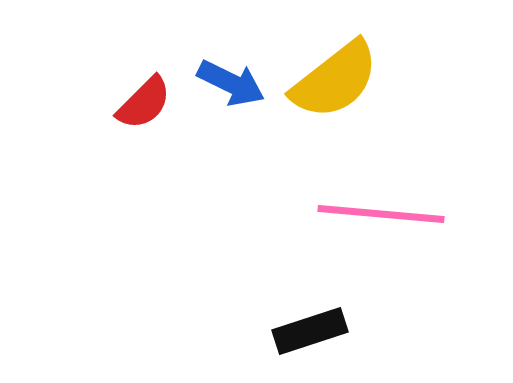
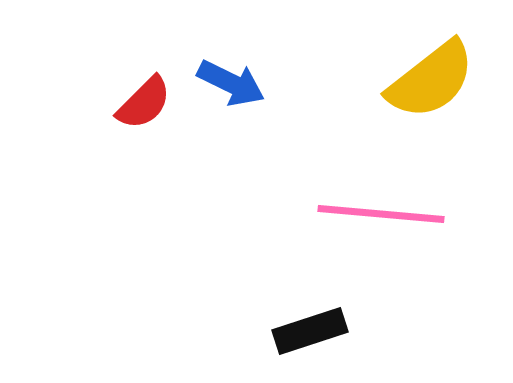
yellow semicircle: moved 96 px right
